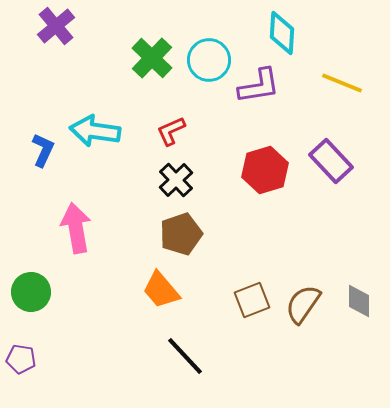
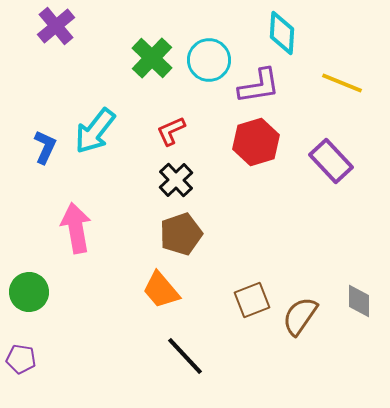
cyan arrow: rotated 60 degrees counterclockwise
blue L-shape: moved 2 px right, 3 px up
red hexagon: moved 9 px left, 28 px up
green circle: moved 2 px left
brown semicircle: moved 3 px left, 12 px down
